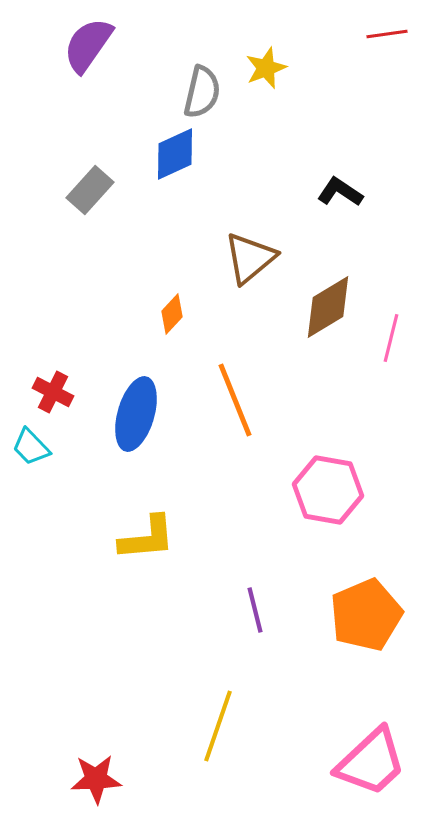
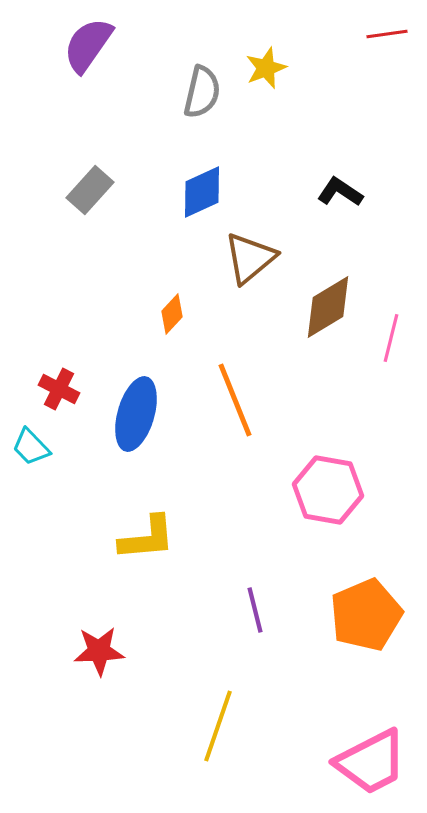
blue diamond: moved 27 px right, 38 px down
red cross: moved 6 px right, 3 px up
pink trapezoid: rotated 16 degrees clockwise
red star: moved 3 px right, 128 px up
